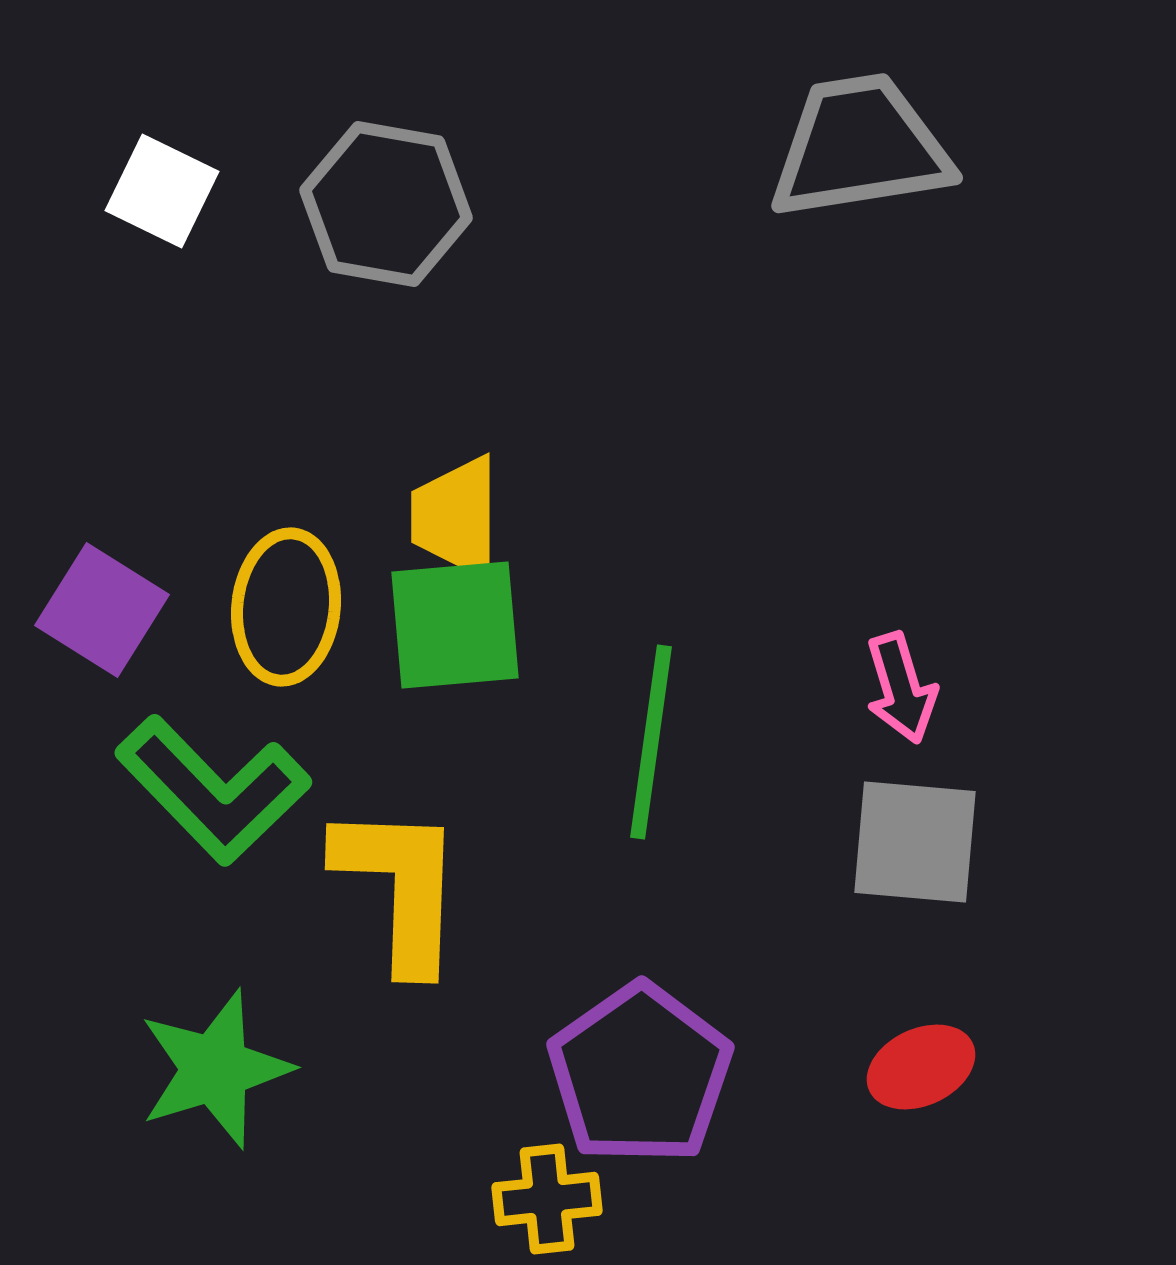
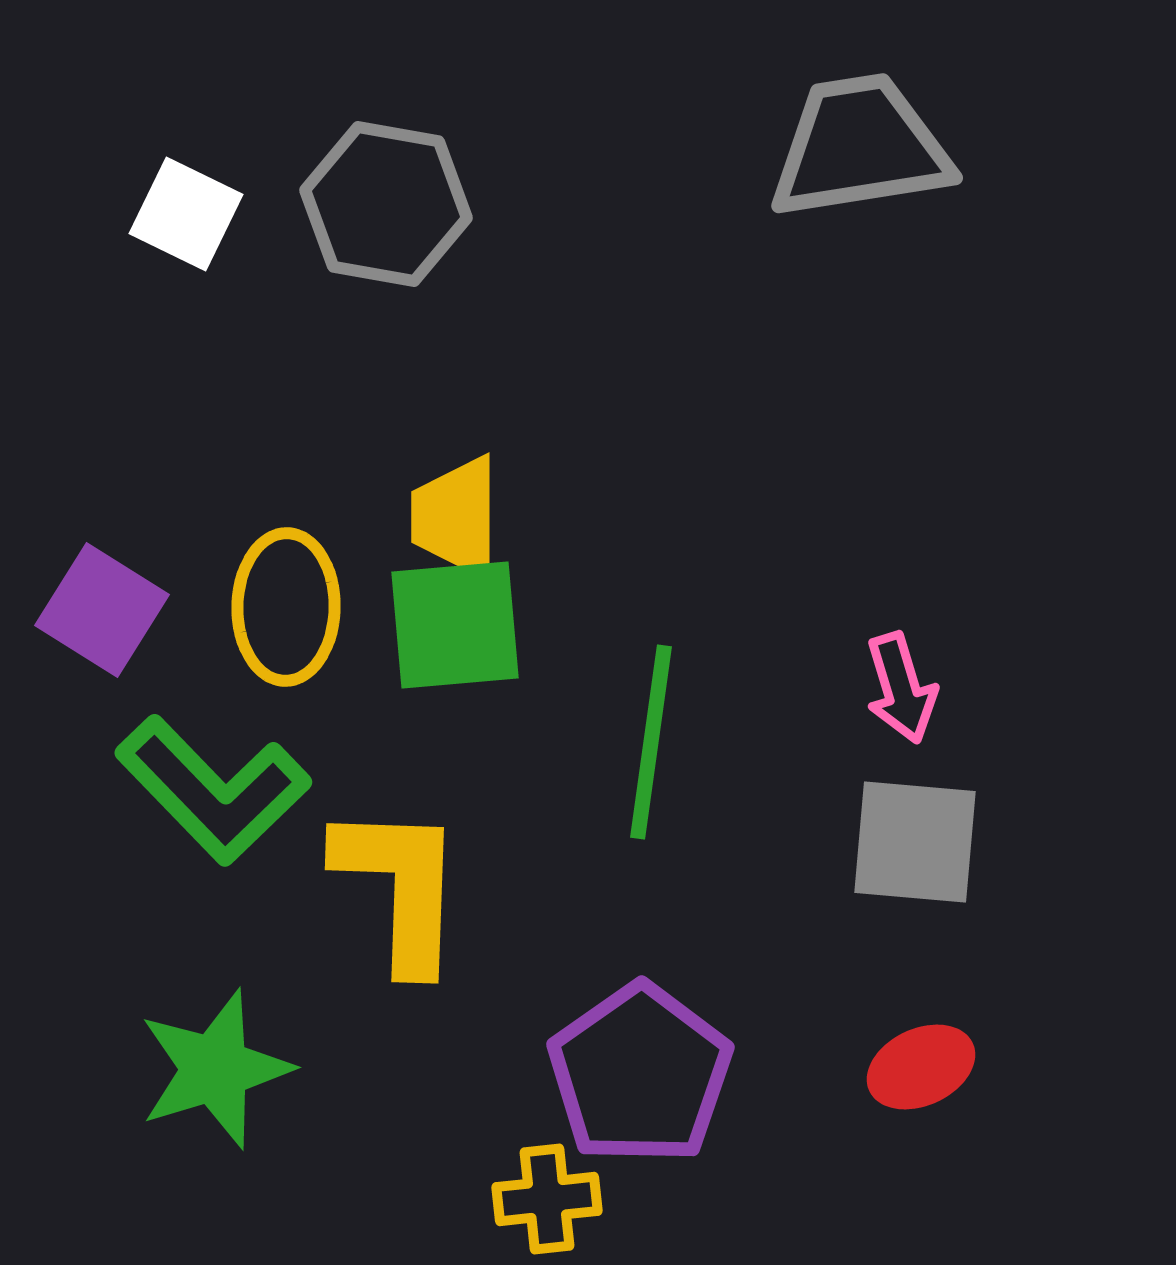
white square: moved 24 px right, 23 px down
yellow ellipse: rotated 5 degrees counterclockwise
